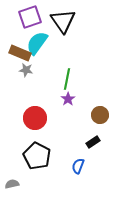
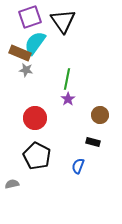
cyan semicircle: moved 2 px left
black rectangle: rotated 48 degrees clockwise
